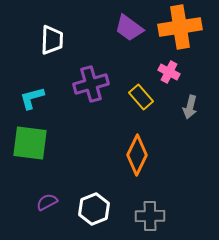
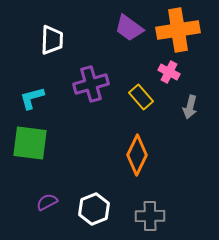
orange cross: moved 2 px left, 3 px down
